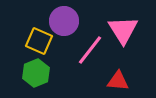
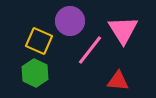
purple circle: moved 6 px right
green hexagon: moved 1 px left; rotated 12 degrees counterclockwise
